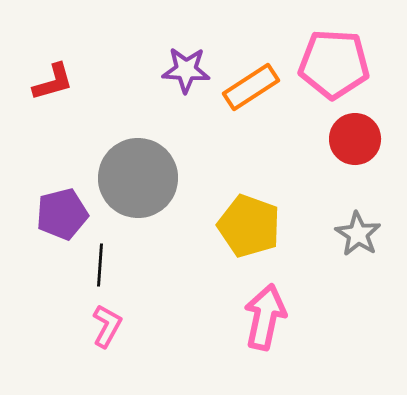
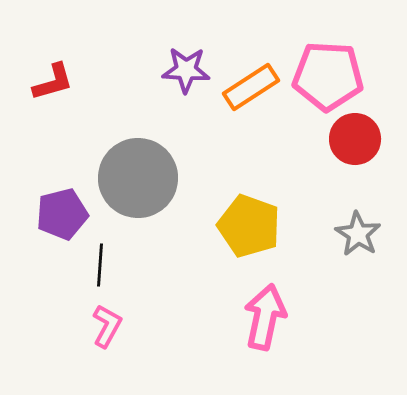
pink pentagon: moved 6 px left, 12 px down
